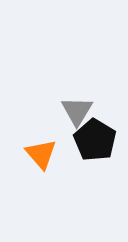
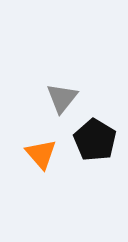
gray triangle: moved 15 px left, 13 px up; rotated 8 degrees clockwise
